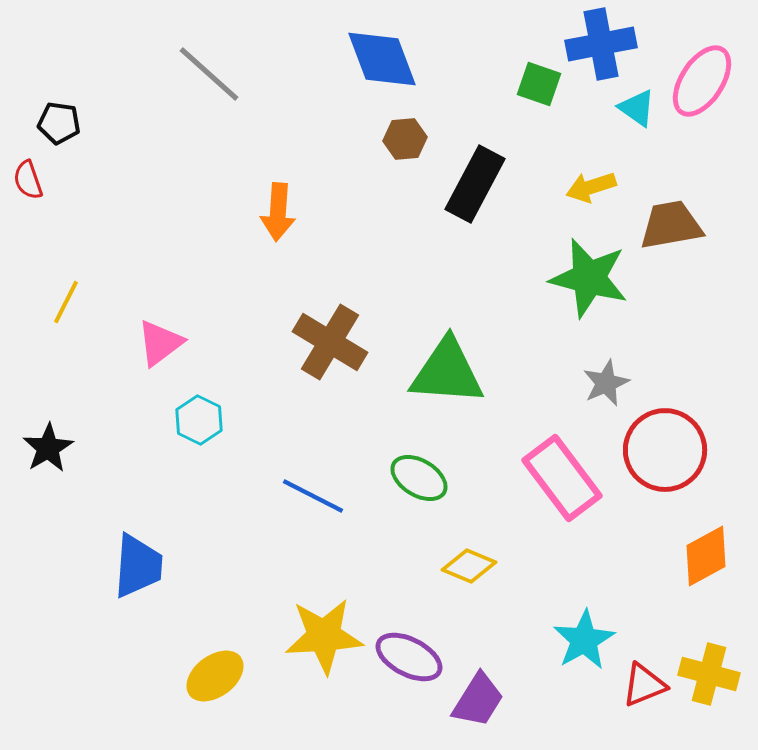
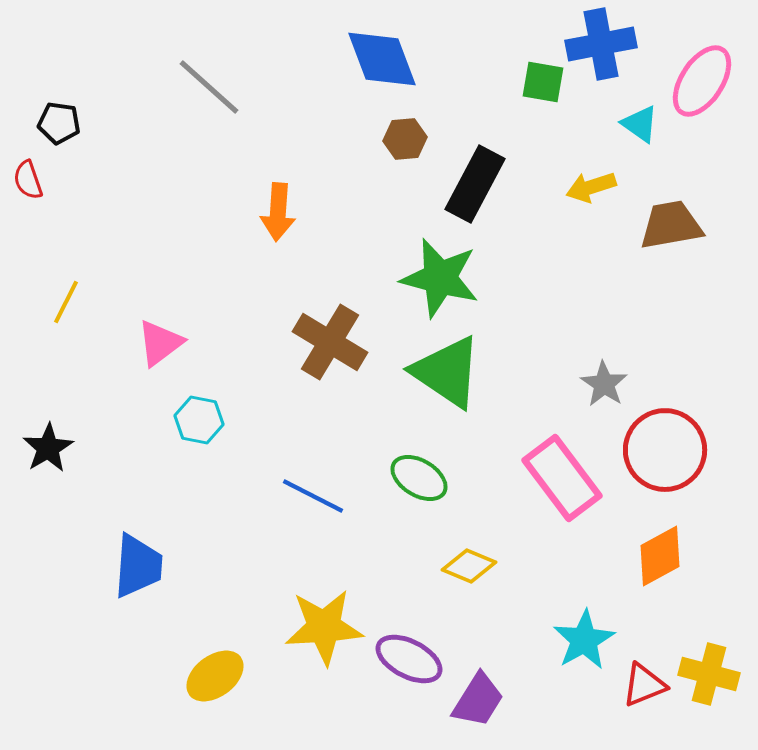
gray line: moved 13 px down
green square: moved 4 px right, 2 px up; rotated 9 degrees counterclockwise
cyan triangle: moved 3 px right, 16 px down
green star: moved 149 px left
green triangle: rotated 30 degrees clockwise
gray star: moved 2 px left, 1 px down; rotated 15 degrees counterclockwise
cyan hexagon: rotated 15 degrees counterclockwise
orange diamond: moved 46 px left
yellow star: moved 9 px up
purple ellipse: moved 2 px down
